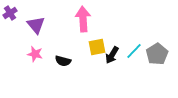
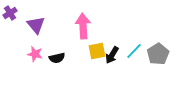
pink arrow: moved 7 px down
yellow square: moved 4 px down
gray pentagon: moved 1 px right
black semicircle: moved 6 px left, 3 px up; rotated 28 degrees counterclockwise
